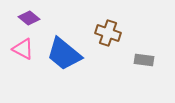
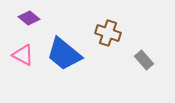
pink triangle: moved 6 px down
gray rectangle: rotated 42 degrees clockwise
